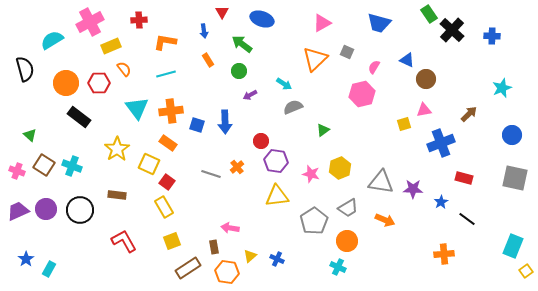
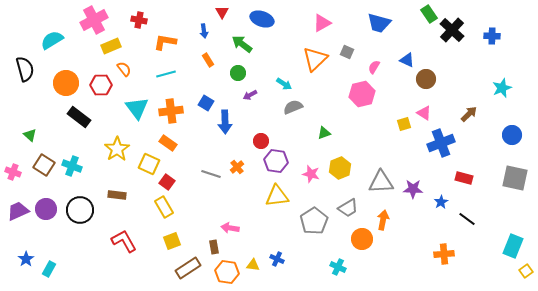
red cross at (139, 20): rotated 14 degrees clockwise
pink cross at (90, 22): moved 4 px right, 2 px up
green circle at (239, 71): moved 1 px left, 2 px down
red hexagon at (99, 83): moved 2 px right, 2 px down
pink triangle at (424, 110): moved 3 px down; rotated 42 degrees clockwise
blue square at (197, 125): moved 9 px right, 22 px up; rotated 14 degrees clockwise
green triangle at (323, 130): moved 1 px right, 3 px down; rotated 16 degrees clockwise
pink cross at (17, 171): moved 4 px left, 1 px down
gray triangle at (381, 182): rotated 12 degrees counterclockwise
orange arrow at (385, 220): moved 2 px left; rotated 102 degrees counterclockwise
orange circle at (347, 241): moved 15 px right, 2 px up
yellow triangle at (250, 256): moved 3 px right, 9 px down; rotated 48 degrees clockwise
